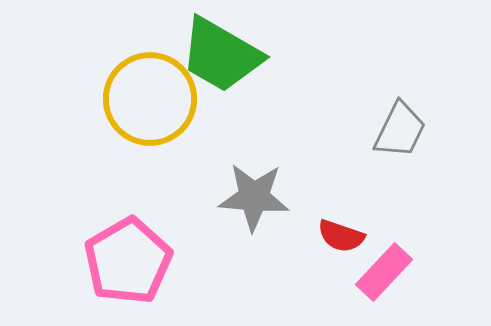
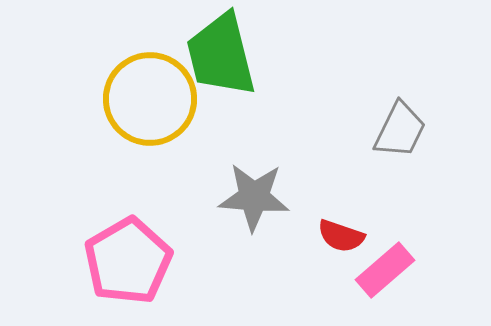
green trapezoid: rotated 46 degrees clockwise
pink rectangle: moved 1 px right, 2 px up; rotated 6 degrees clockwise
